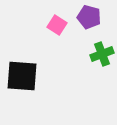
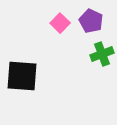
purple pentagon: moved 2 px right, 4 px down; rotated 10 degrees clockwise
pink square: moved 3 px right, 2 px up; rotated 12 degrees clockwise
